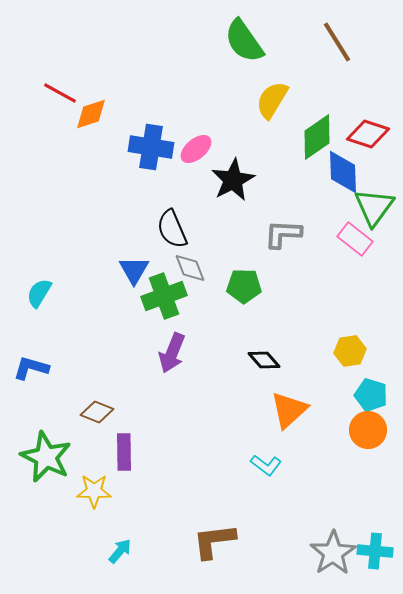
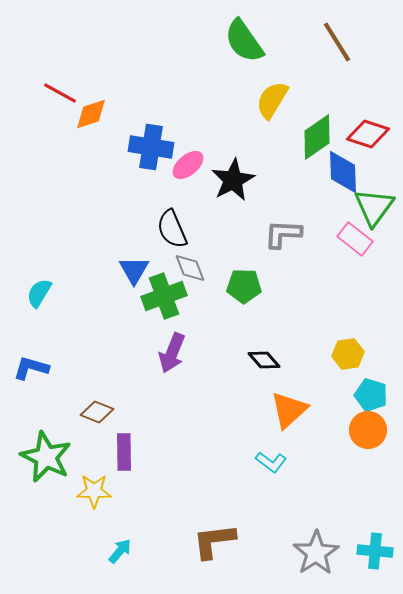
pink ellipse: moved 8 px left, 16 px down
yellow hexagon: moved 2 px left, 3 px down
cyan L-shape: moved 5 px right, 3 px up
gray star: moved 17 px left
